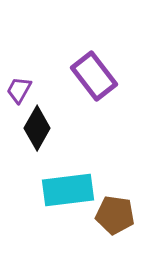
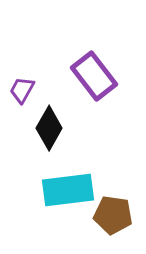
purple trapezoid: moved 3 px right
black diamond: moved 12 px right
brown pentagon: moved 2 px left
